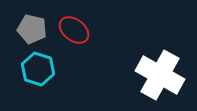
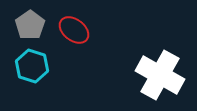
gray pentagon: moved 2 px left, 4 px up; rotated 24 degrees clockwise
cyan hexagon: moved 6 px left, 3 px up
